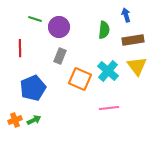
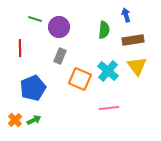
orange cross: rotated 24 degrees counterclockwise
